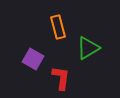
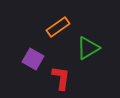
orange rectangle: rotated 70 degrees clockwise
